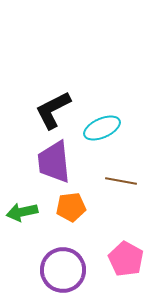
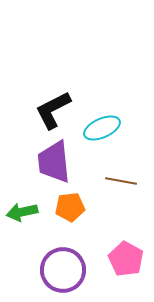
orange pentagon: moved 1 px left
